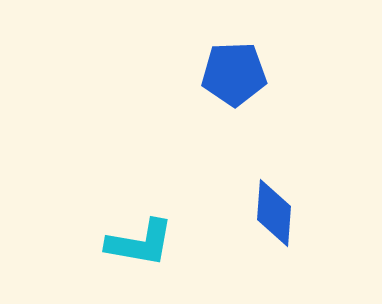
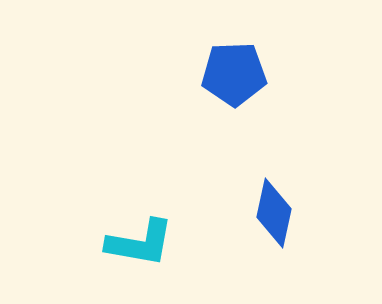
blue diamond: rotated 8 degrees clockwise
